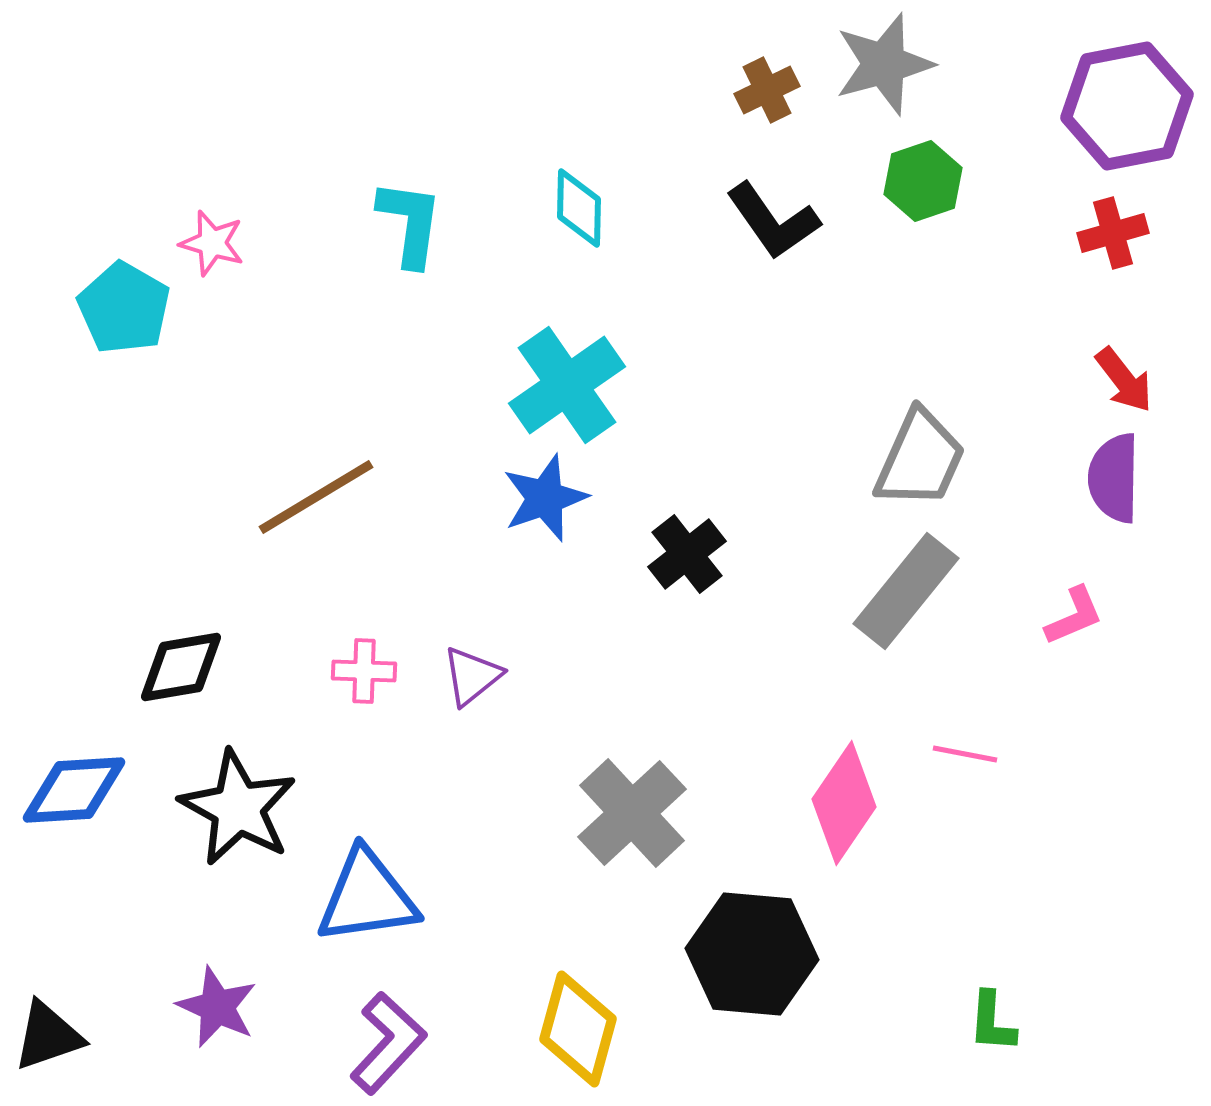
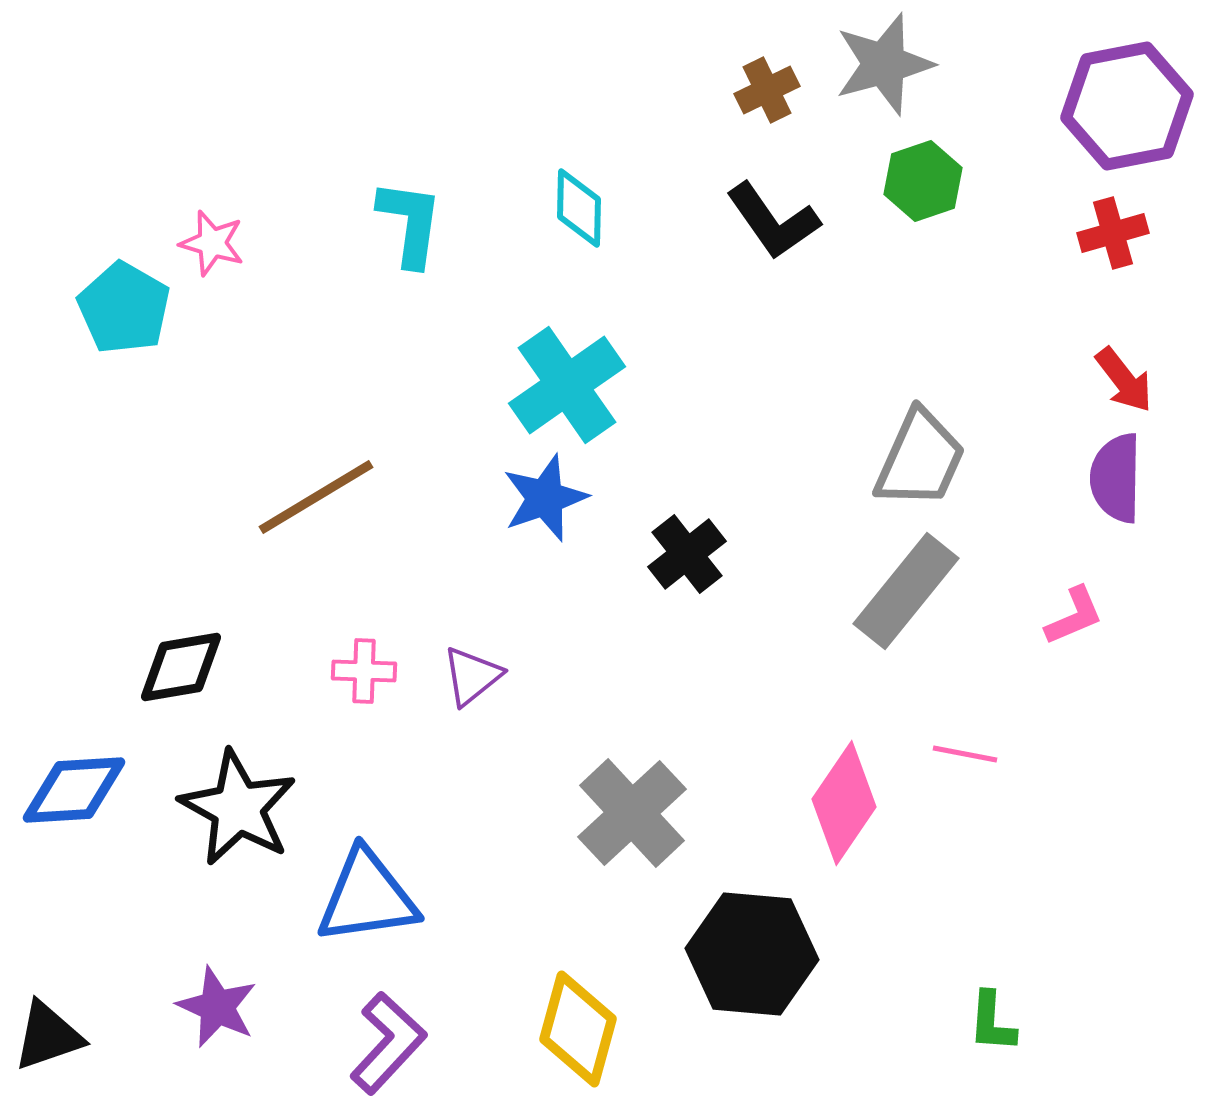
purple semicircle: moved 2 px right
